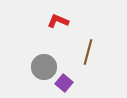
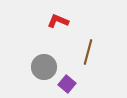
purple square: moved 3 px right, 1 px down
